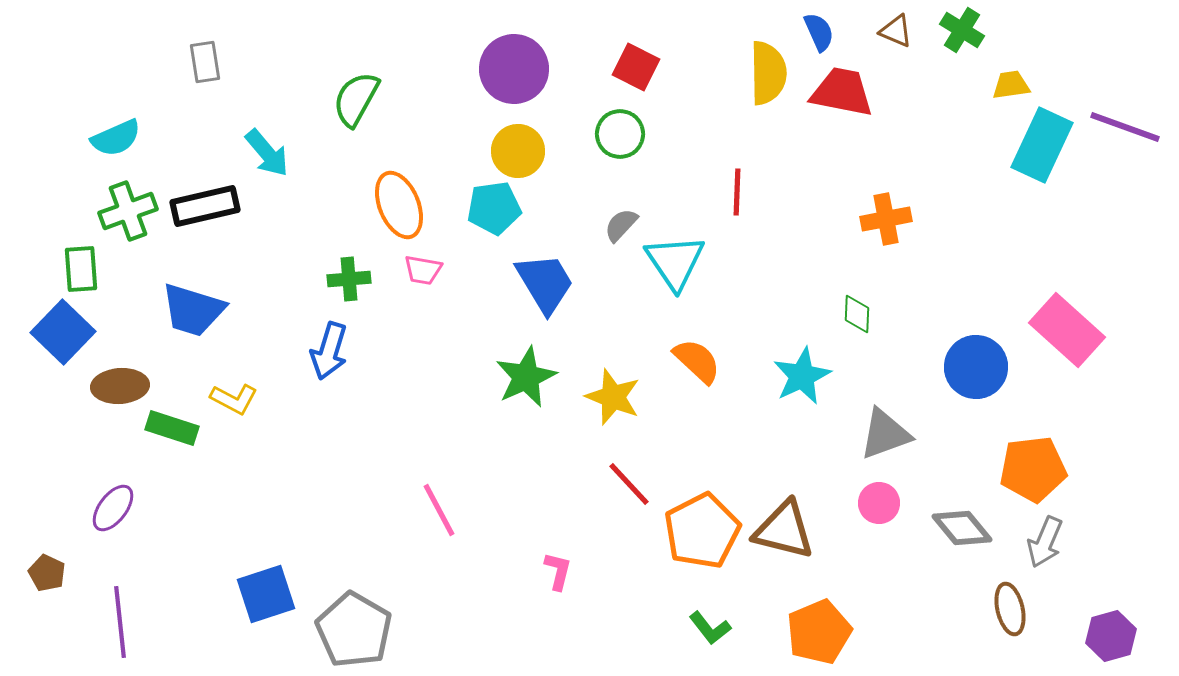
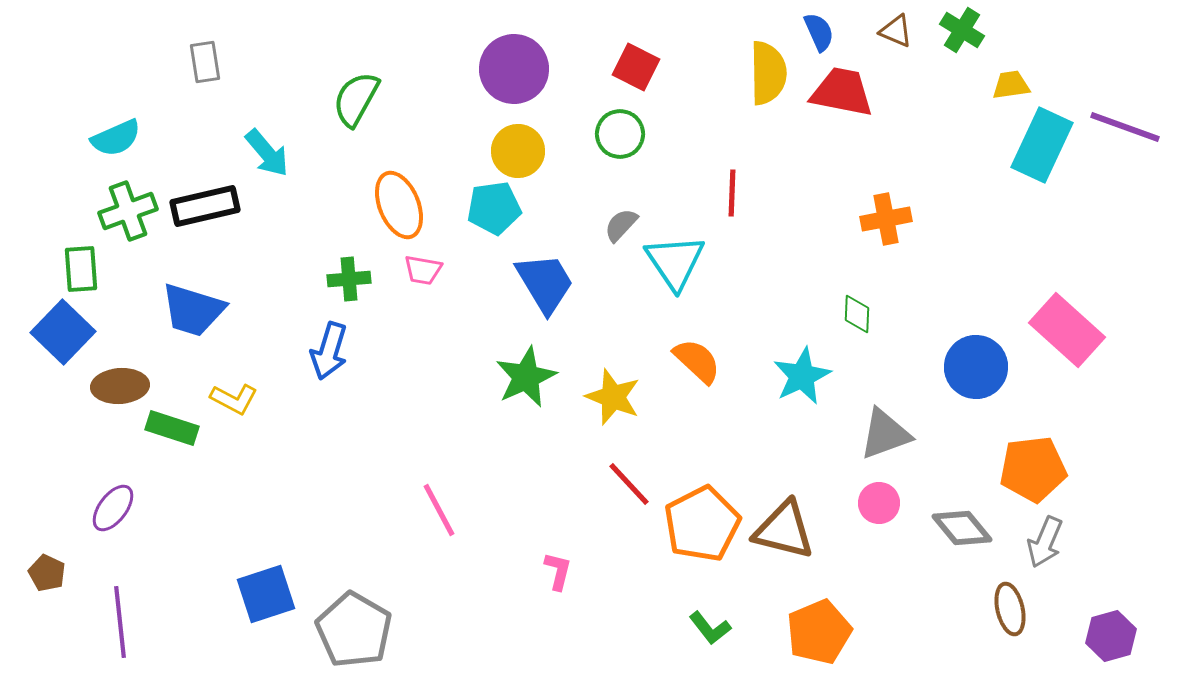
red line at (737, 192): moved 5 px left, 1 px down
orange pentagon at (702, 531): moved 7 px up
